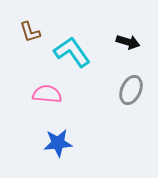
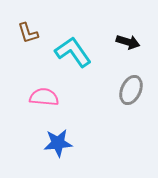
brown L-shape: moved 2 px left, 1 px down
cyan L-shape: moved 1 px right
pink semicircle: moved 3 px left, 3 px down
